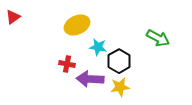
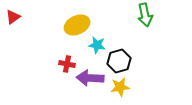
green arrow: moved 13 px left, 23 px up; rotated 50 degrees clockwise
cyan star: moved 1 px left, 2 px up
black hexagon: rotated 15 degrees clockwise
purple arrow: moved 1 px up
